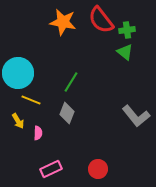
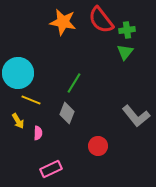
green triangle: rotated 30 degrees clockwise
green line: moved 3 px right, 1 px down
red circle: moved 23 px up
